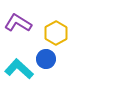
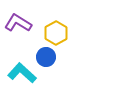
blue circle: moved 2 px up
cyan L-shape: moved 3 px right, 4 px down
